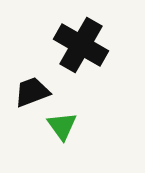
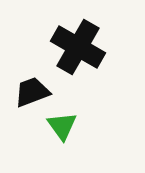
black cross: moved 3 px left, 2 px down
